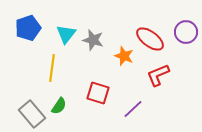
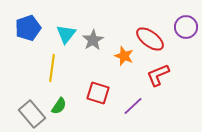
purple circle: moved 5 px up
gray star: rotated 25 degrees clockwise
purple line: moved 3 px up
